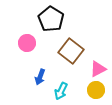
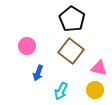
black pentagon: moved 21 px right
pink circle: moved 3 px down
pink triangle: moved 1 px right, 1 px up; rotated 42 degrees clockwise
blue arrow: moved 2 px left, 4 px up
yellow circle: moved 1 px left
